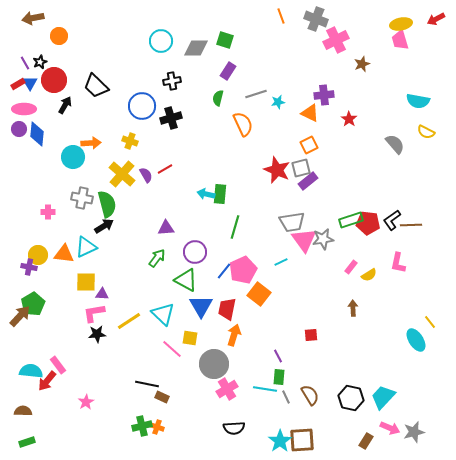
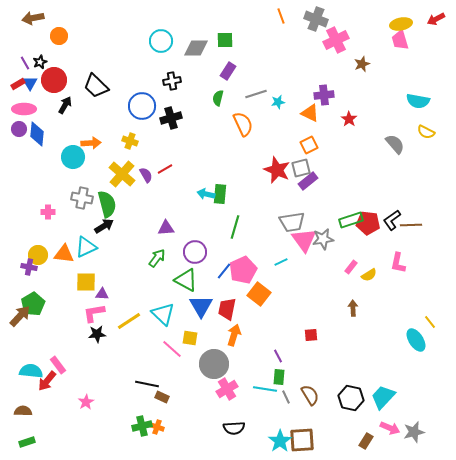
green square at (225, 40): rotated 18 degrees counterclockwise
